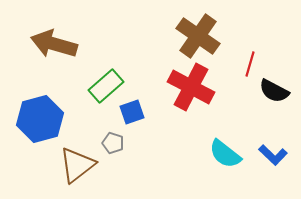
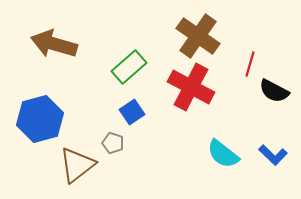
green rectangle: moved 23 px right, 19 px up
blue square: rotated 15 degrees counterclockwise
cyan semicircle: moved 2 px left
